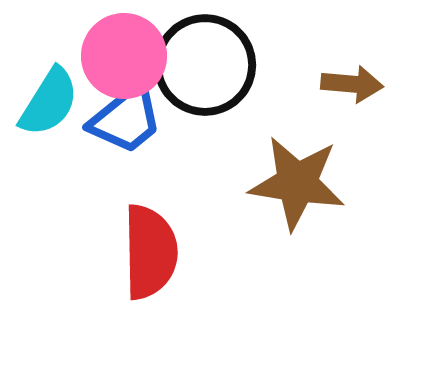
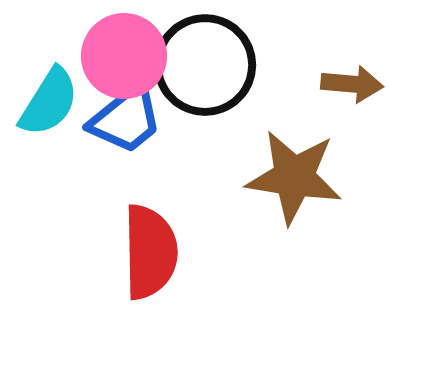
brown star: moved 3 px left, 6 px up
